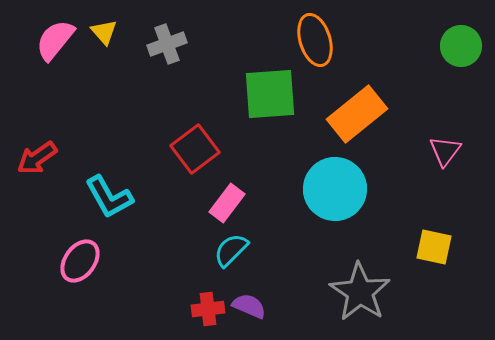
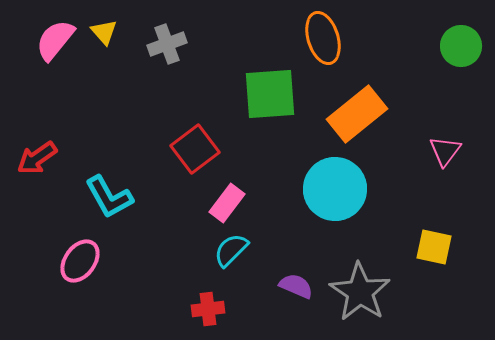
orange ellipse: moved 8 px right, 2 px up
purple semicircle: moved 47 px right, 20 px up
